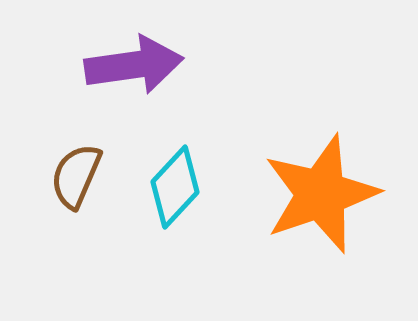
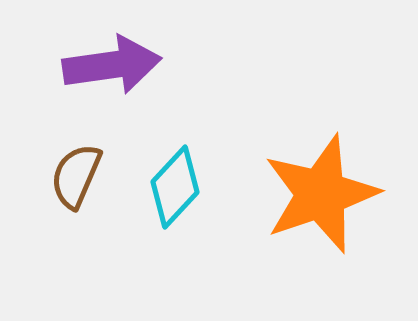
purple arrow: moved 22 px left
